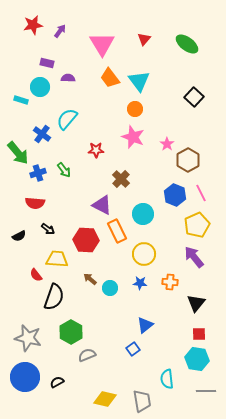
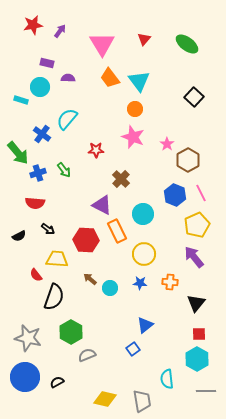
cyan hexagon at (197, 359): rotated 20 degrees clockwise
